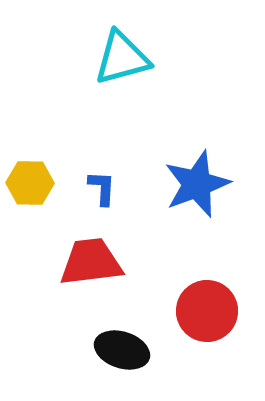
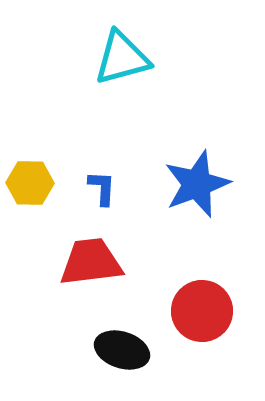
red circle: moved 5 px left
